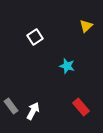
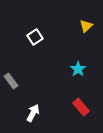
cyan star: moved 11 px right, 3 px down; rotated 21 degrees clockwise
gray rectangle: moved 25 px up
white arrow: moved 2 px down
